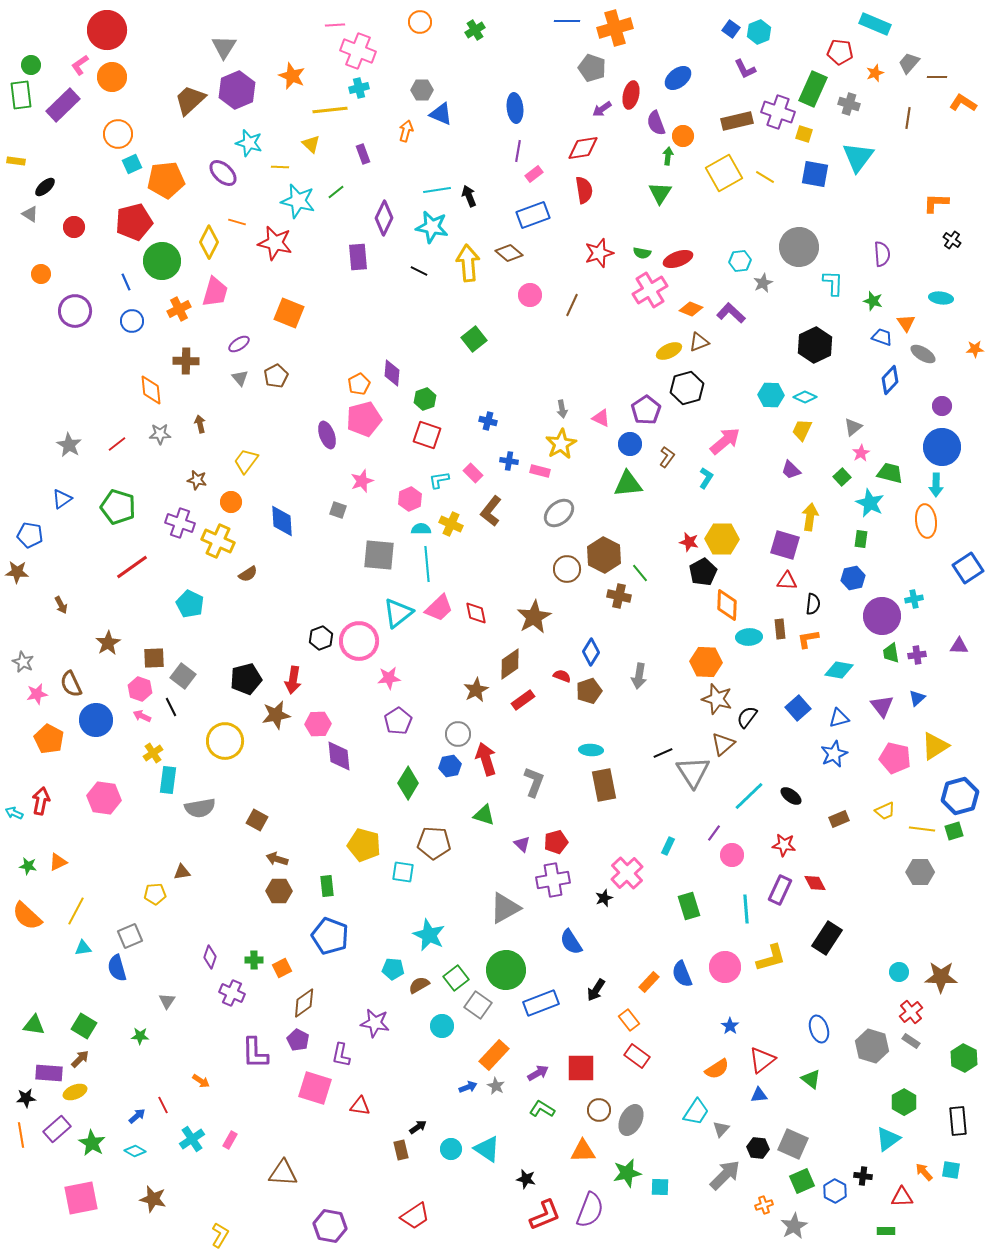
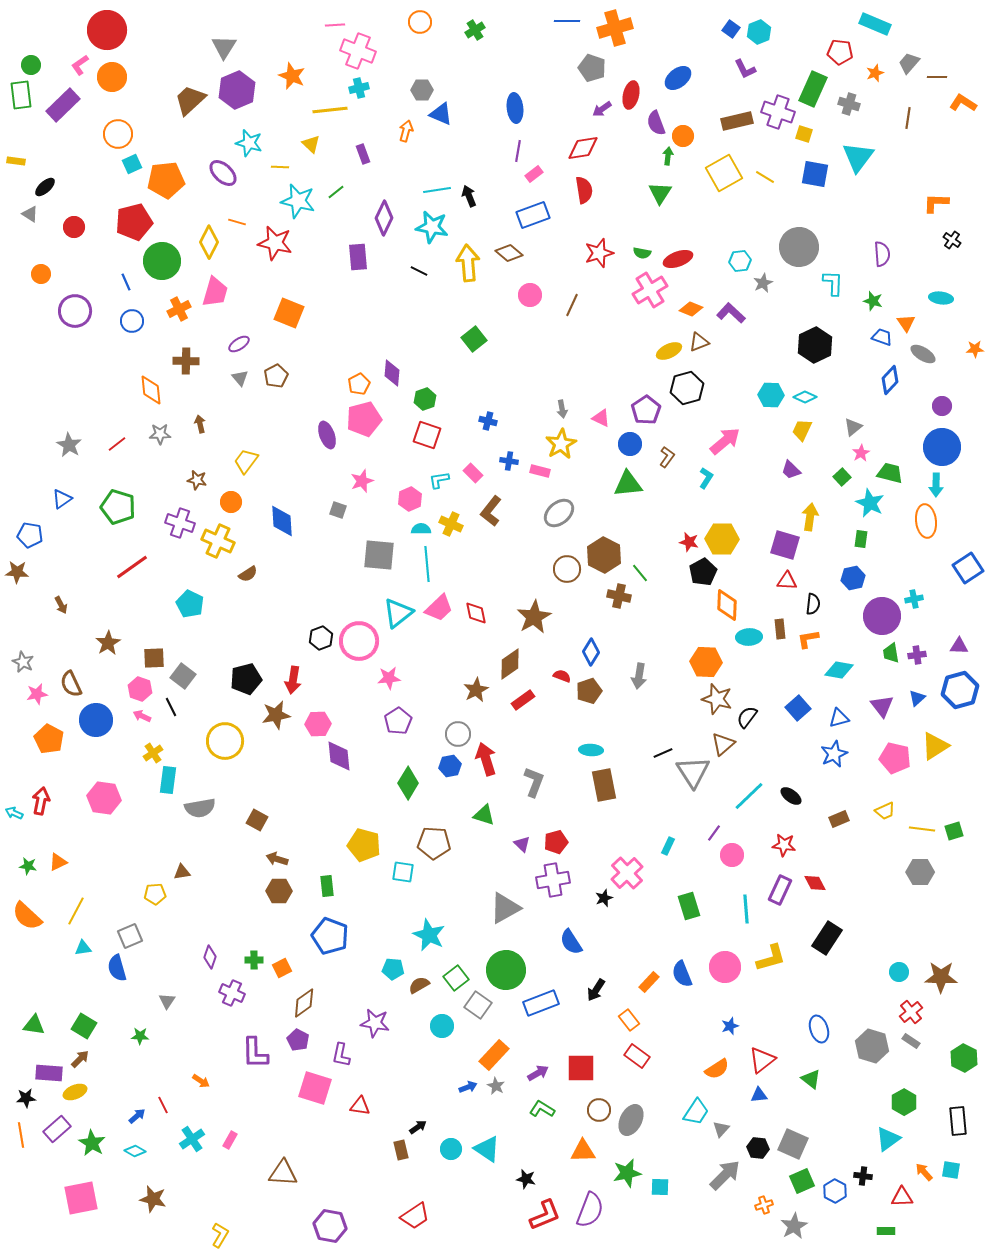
blue hexagon at (960, 796): moved 106 px up
blue star at (730, 1026): rotated 18 degrees clockwise
